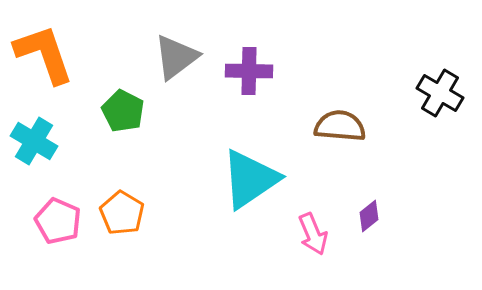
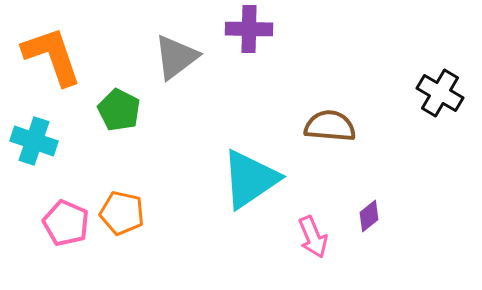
orange L-shape: moved 8 px right, 2 px down
purple cross: moved 42 px up
green pentagon: moved 4 px left, 1 px up
brown semicircle: moved 10 px left
cyan cross: rotated 12 degrees counterclockwise
orange pentagon: rotated 18 degrees counterclockwise
pink pentagon: moved 8 px right, 2 px down
pink arrow: moved 3 px down
